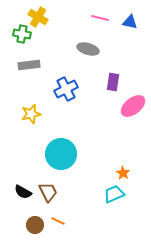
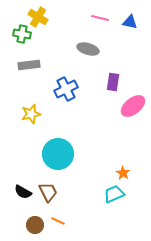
cyan circle: moved 3 px left
